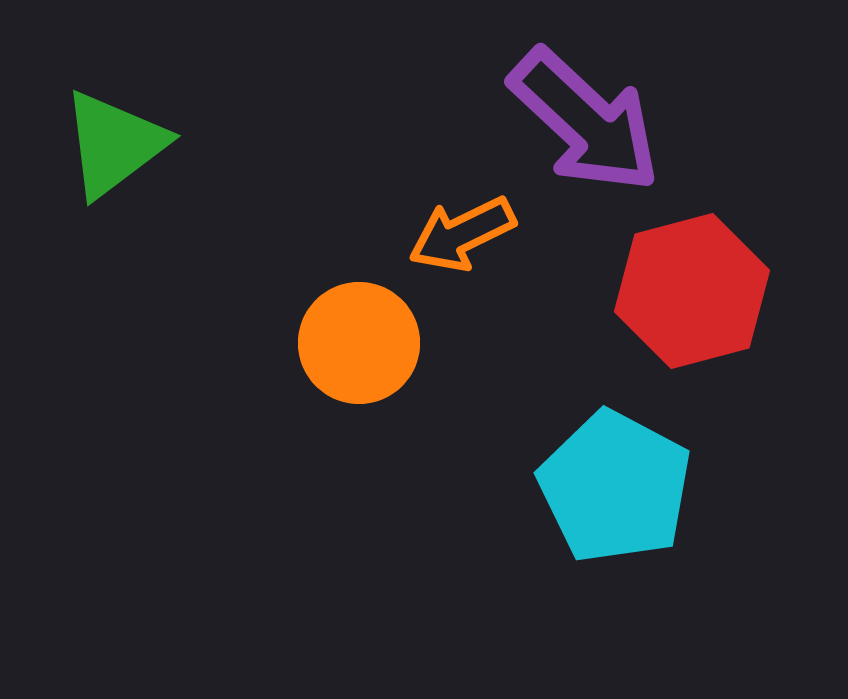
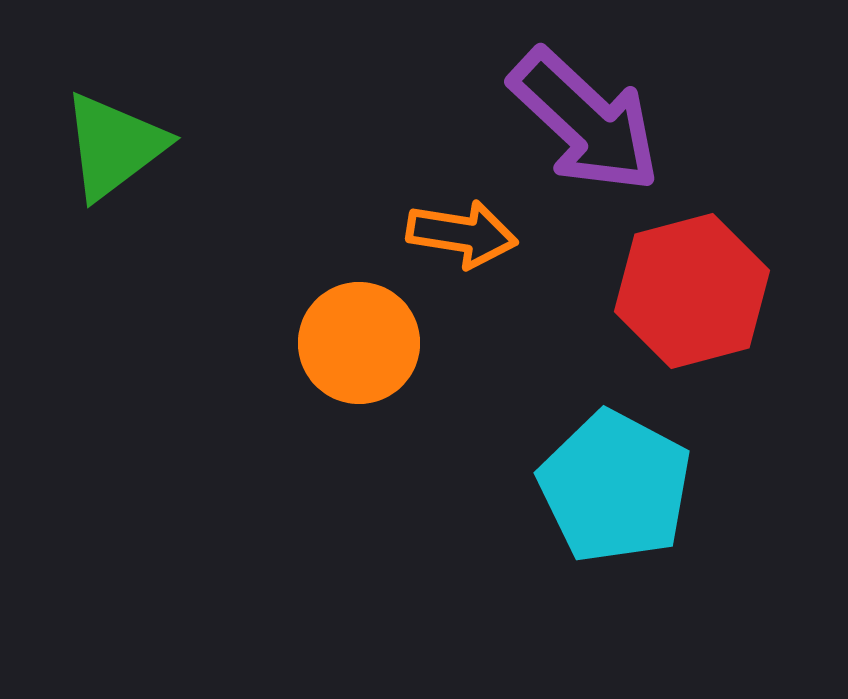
green triangle: moved 2 px down
orange arrow: rotated 145 degrees counterclockwise
